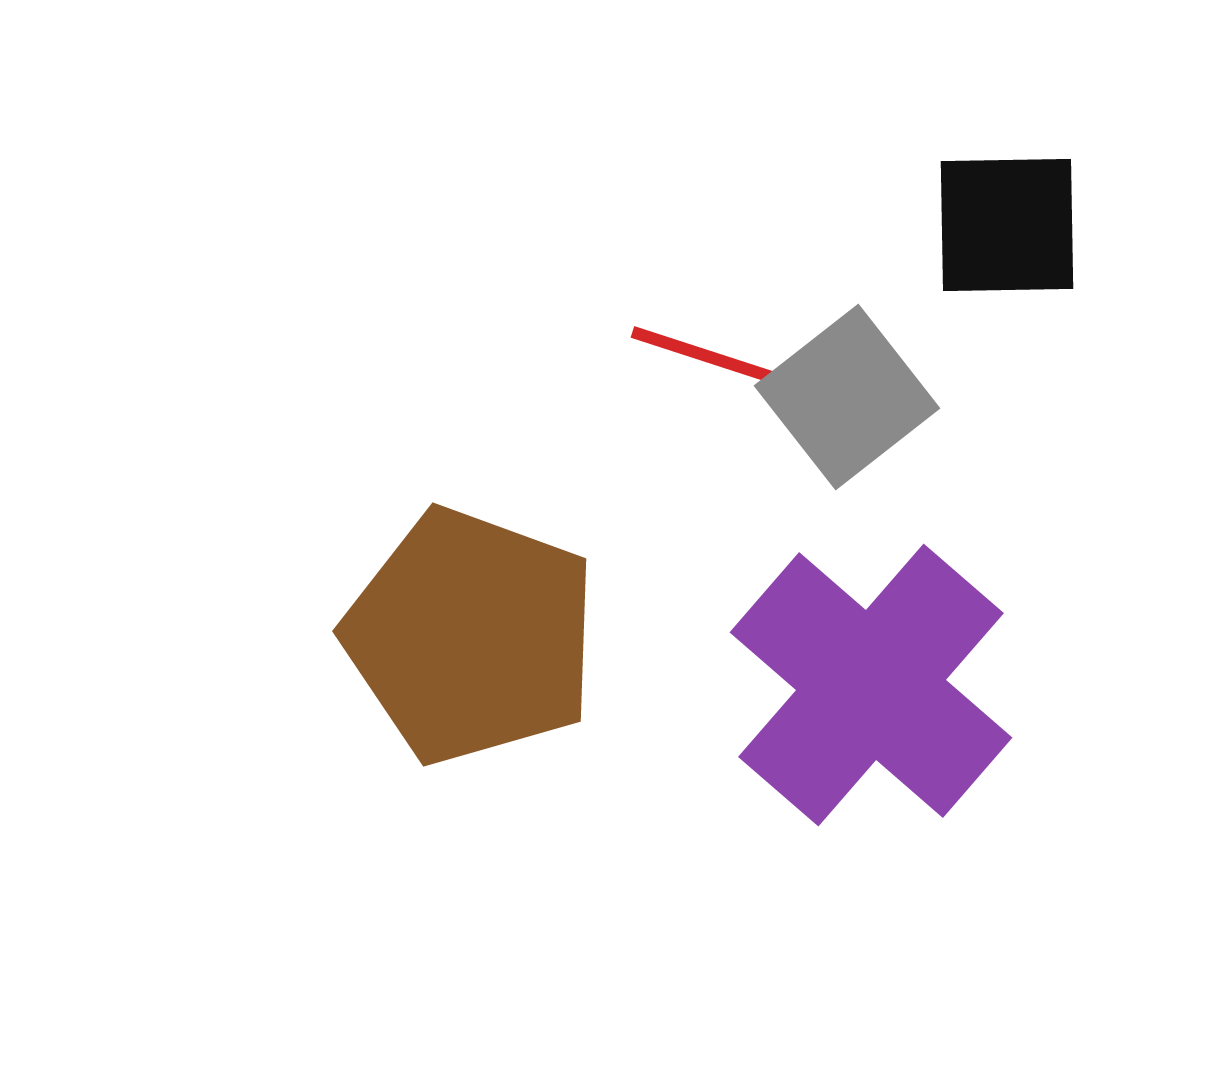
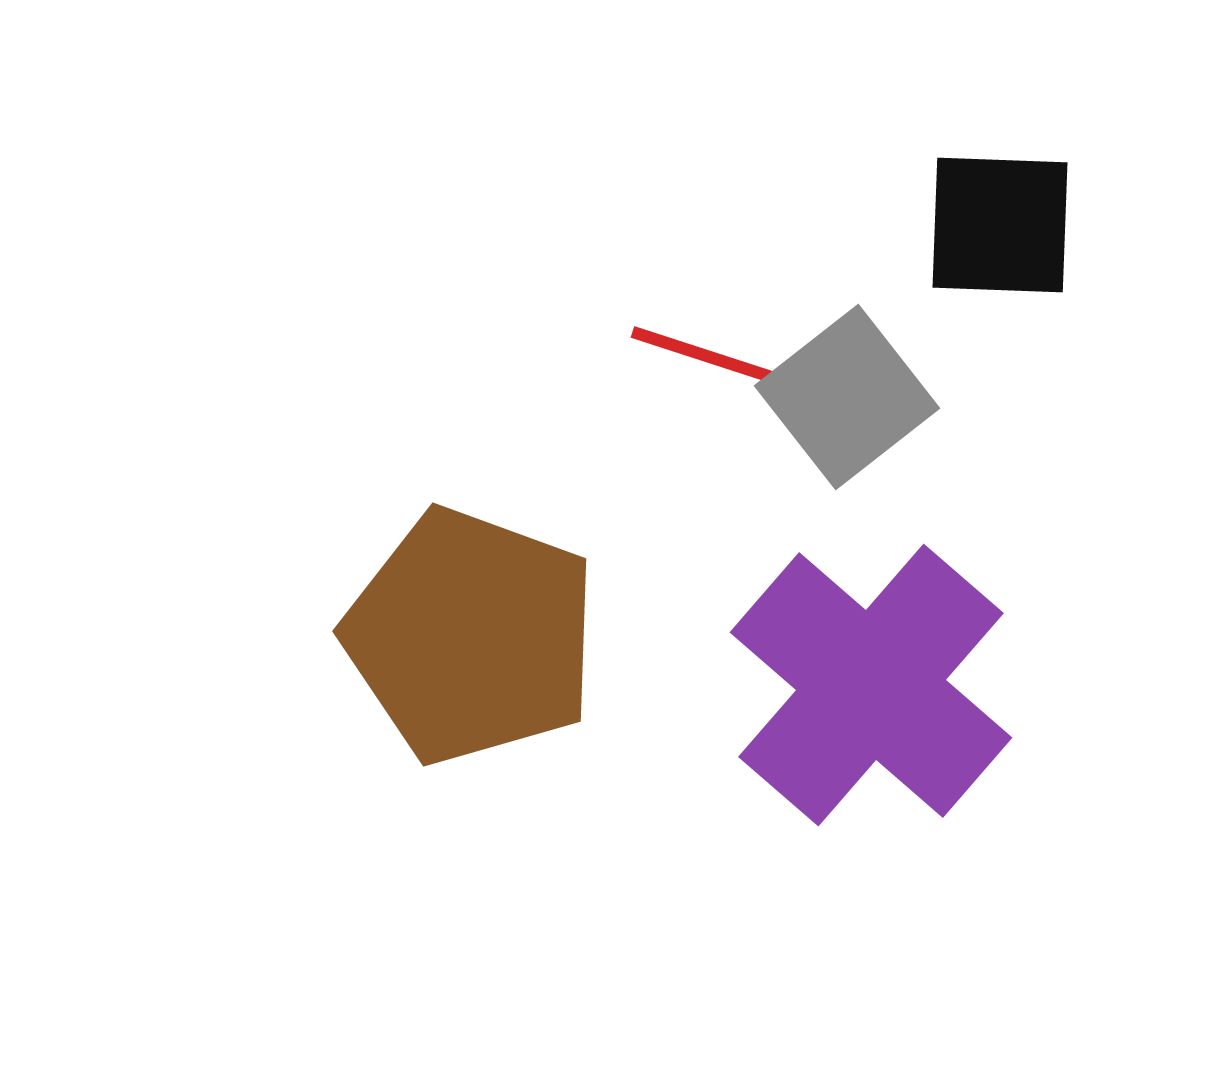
black square: moved 7 px left; rotated 3 degrees clockwise
